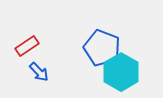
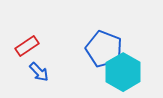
blue pentagon: moved 2 px right, 1 px down
cyan hexagon: moved 2 px right
